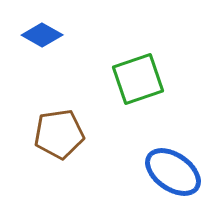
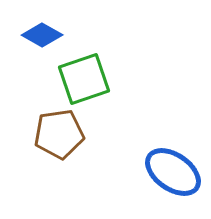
green square: moved 54 px left
